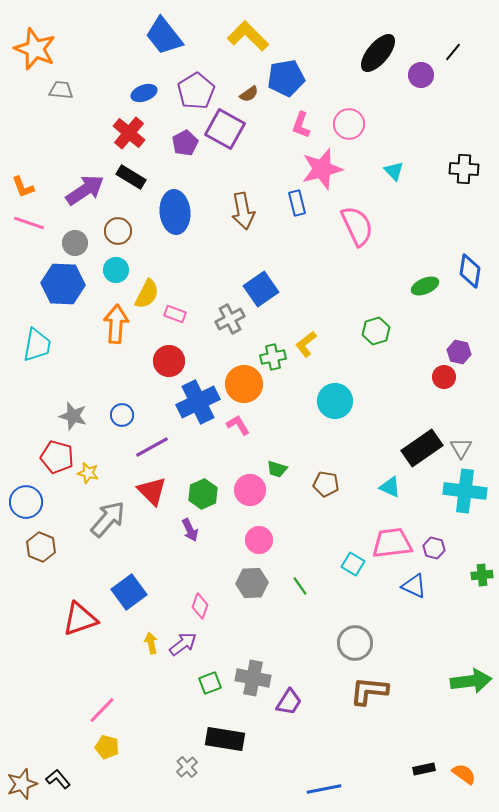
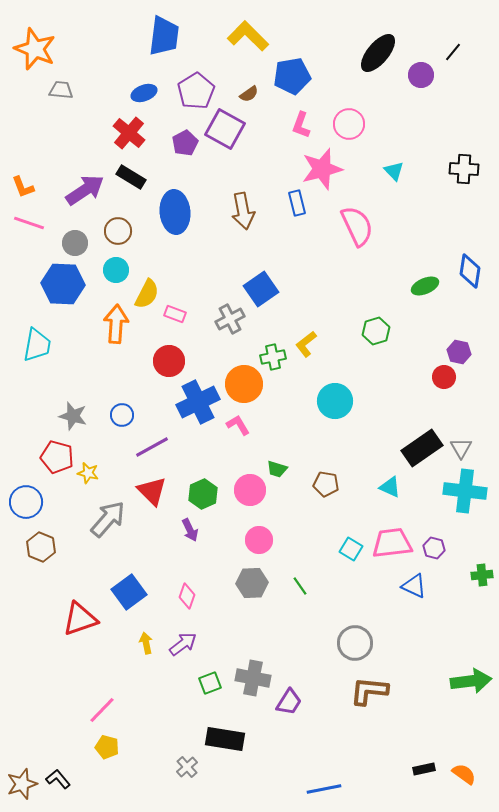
blue trapezoid at (164, 36): rotated 135 degrees counterclockwise
blue pentagon at (286, 78): moved 6 px right, 2 px up
cyan square at (353, 564): moved 2 px left, 15 px up
pink diamond at (200, 606): moved 13 px left, 10 px up
yellow arrow at (151, 643): moved 5 px left
